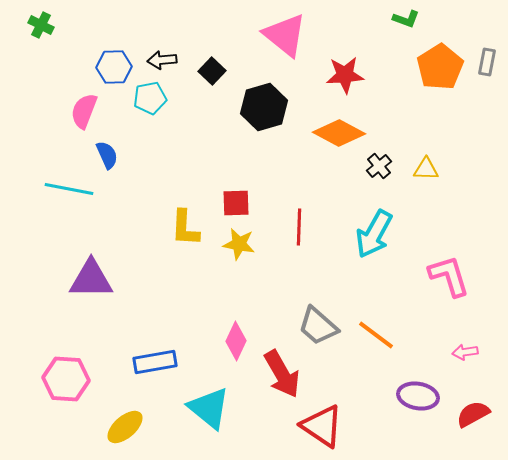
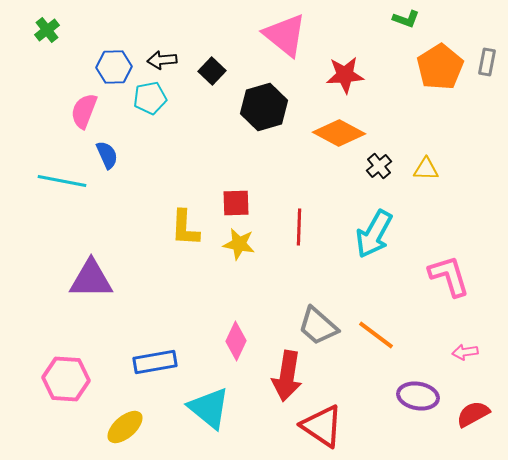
green cross: moved 6 px right, 5 px down; rotated 25 degrees clockwise
cyan line: moved 7 px left, 8 px up
red arrow: moved 5 px right, 2 px down; rotated 39 degrees clockwise
